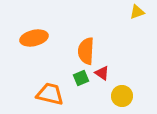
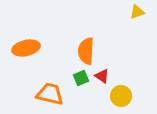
orange ellipse: moved 8 px left, 10 px down
red triangle: moved 3 px down
yellow circle: moved 1 px left
